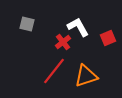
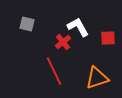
red square: rotated 21 degrees clockwise
red line: rotated 64 degrees counterclockwise
orange triangle: moved 11 px right, 2 px down
